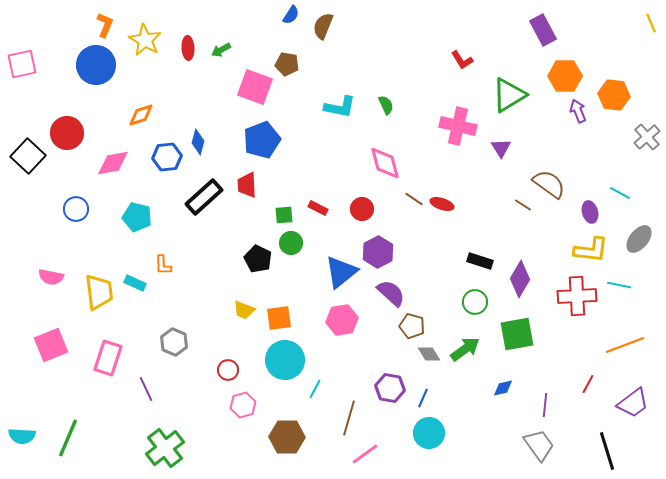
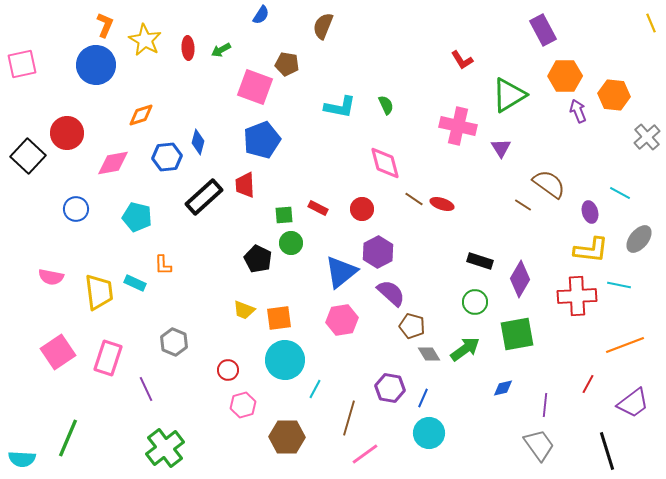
blue semicircle at (291, 15): moved 30 px left
red trapezoid at (247, 185): moved 2 px left
pink square at (51, 345): moved 7 px right, 7 px down; rotated 12 degrees counterclockwise
cyan semicircle at (22, 436): moved 23 px down
